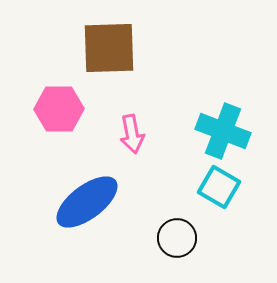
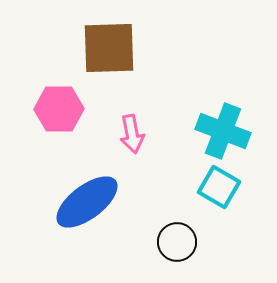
black circle: moved 4 px down
